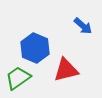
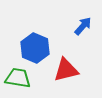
blue arrow: rotated 90 degrees counterclockwise
green trapezoid: rotated 44 degrees clockwise
